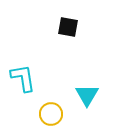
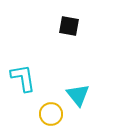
black square: moved 1 px right, 1 px up
cyan triangle: moved 9 px left; rotated 10 degrees counterclockwise
